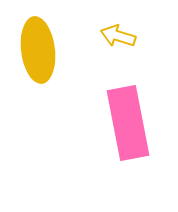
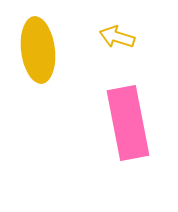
yellow arrow: moved 1 px left, 1 px down
